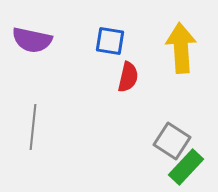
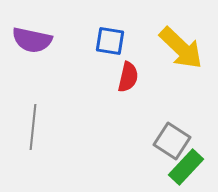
yellow arrow: rotated 138 degrees clockwise
